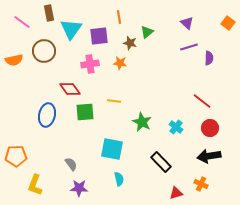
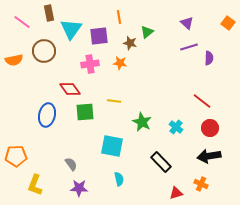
cyan square: moved 3 px up
